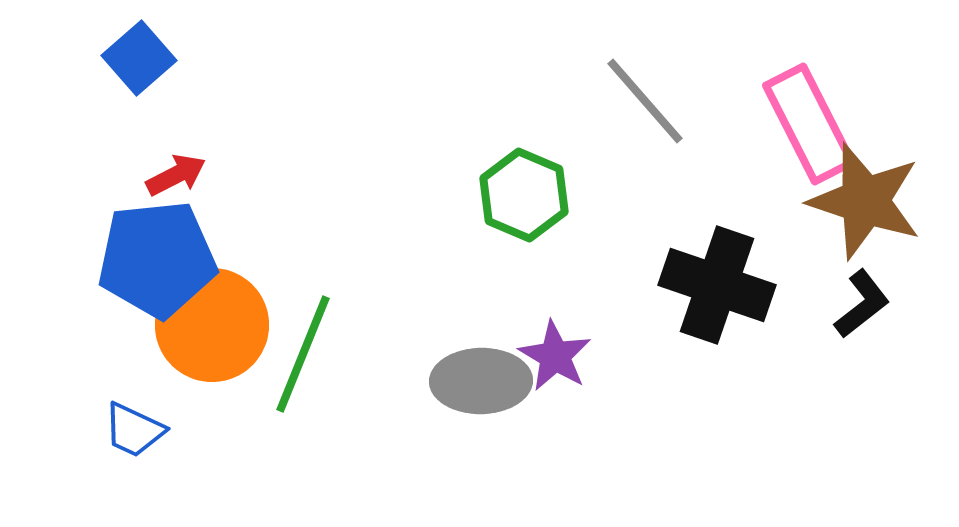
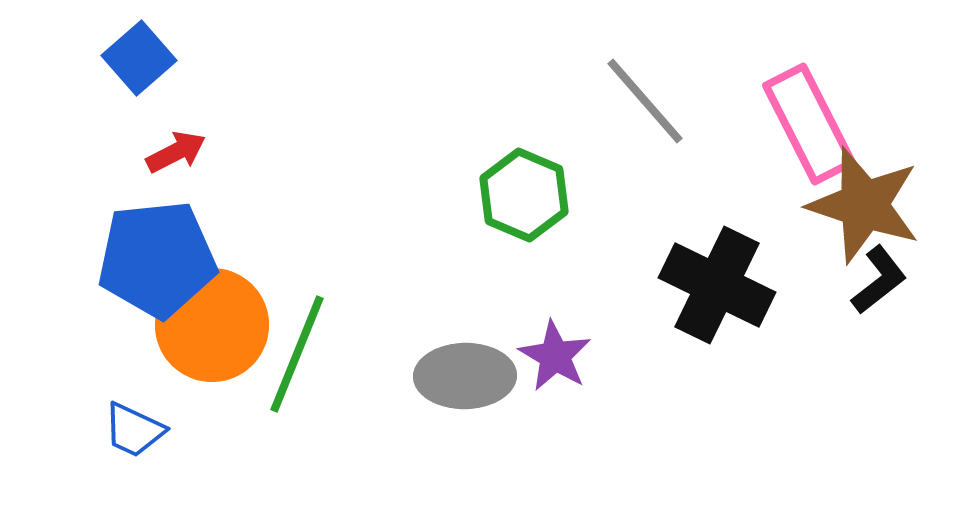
red arrow: moved 23 px up
brown star: moved 1 px left, 4 px down
black cross: rotated 7 degrees clockwise
black L-shape: moved 17 px right, 24 px up
green line: moved 6 px left
gray ellipse: moved 16 px left, 5 px up
